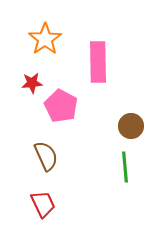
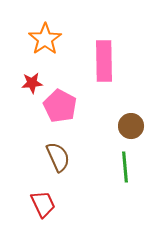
pink rectangle: moved 6 px right, 1 px up
pink pentagon: moved 1 px left
brown semicircle: moved 12 px right, 1 px down
